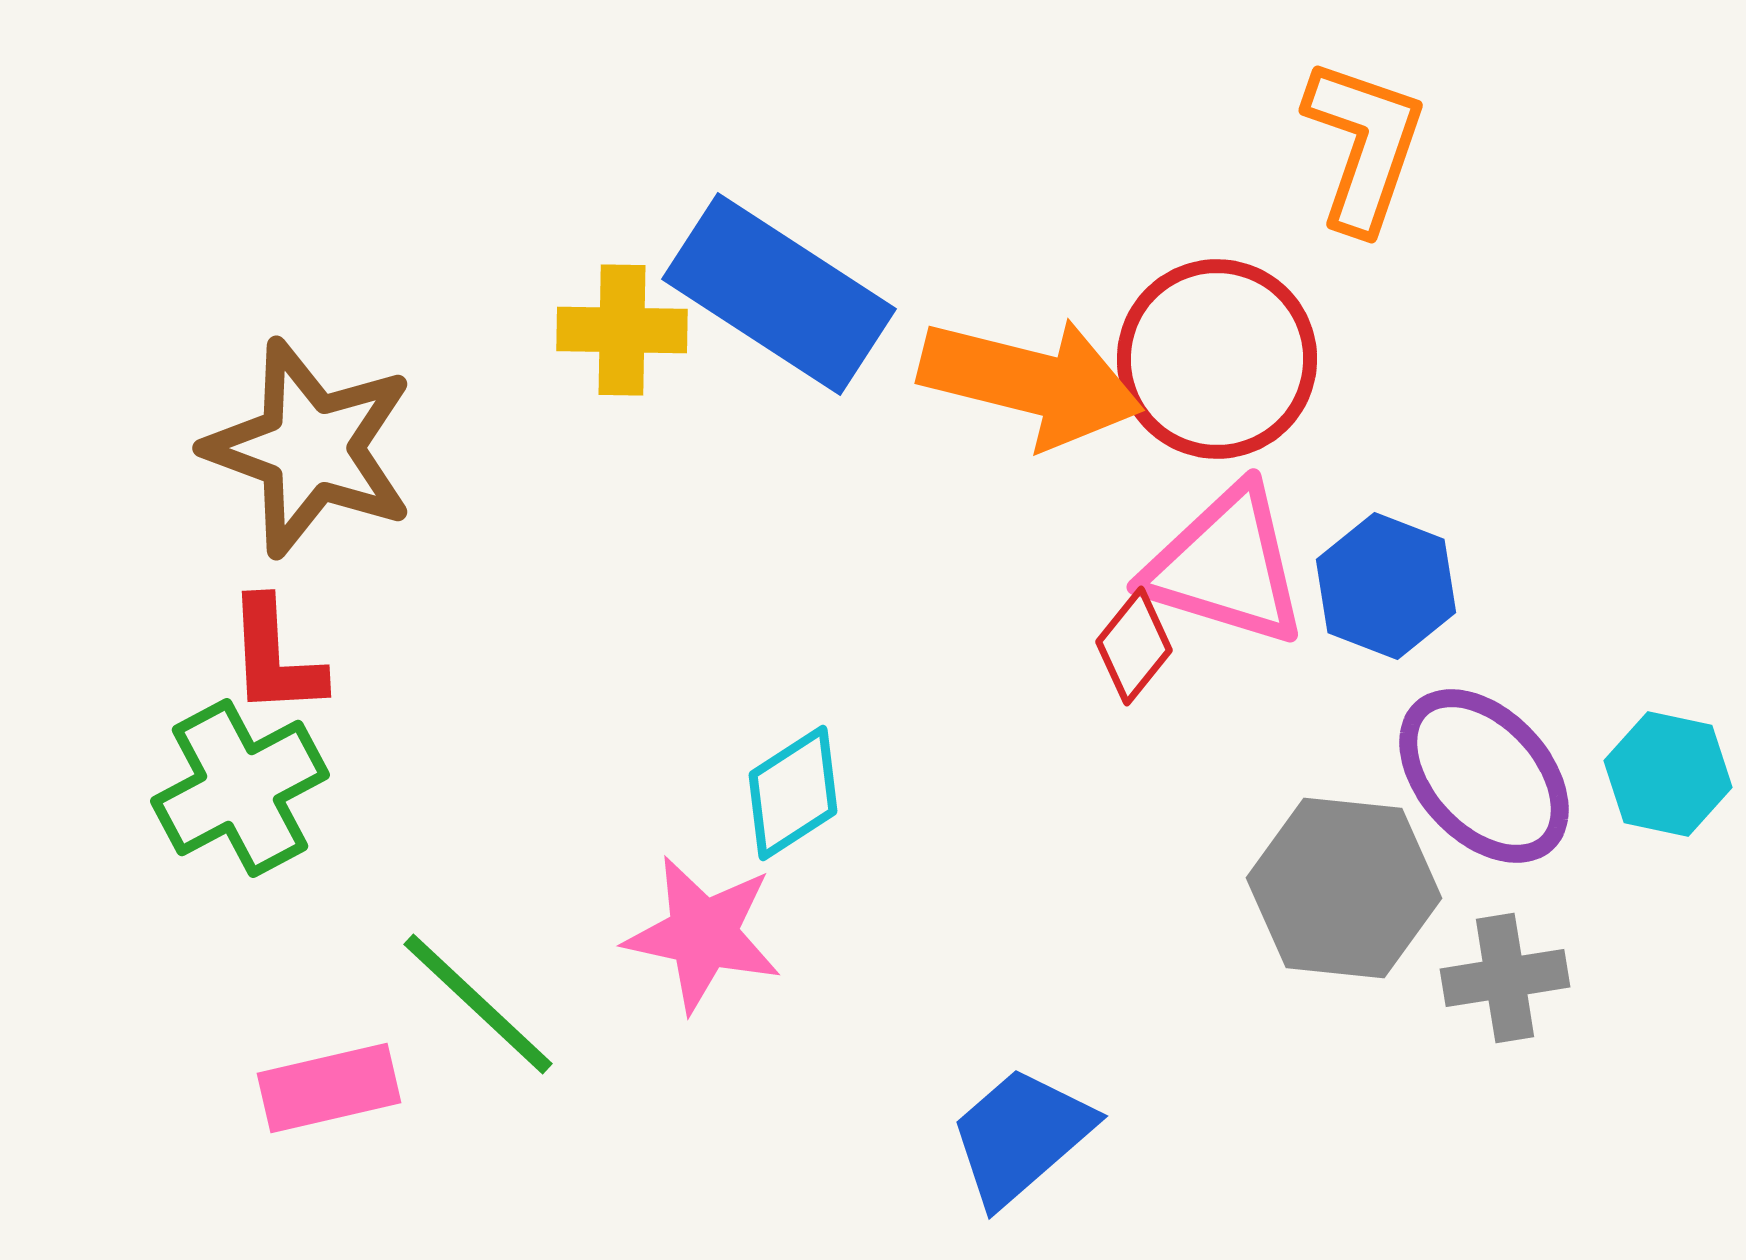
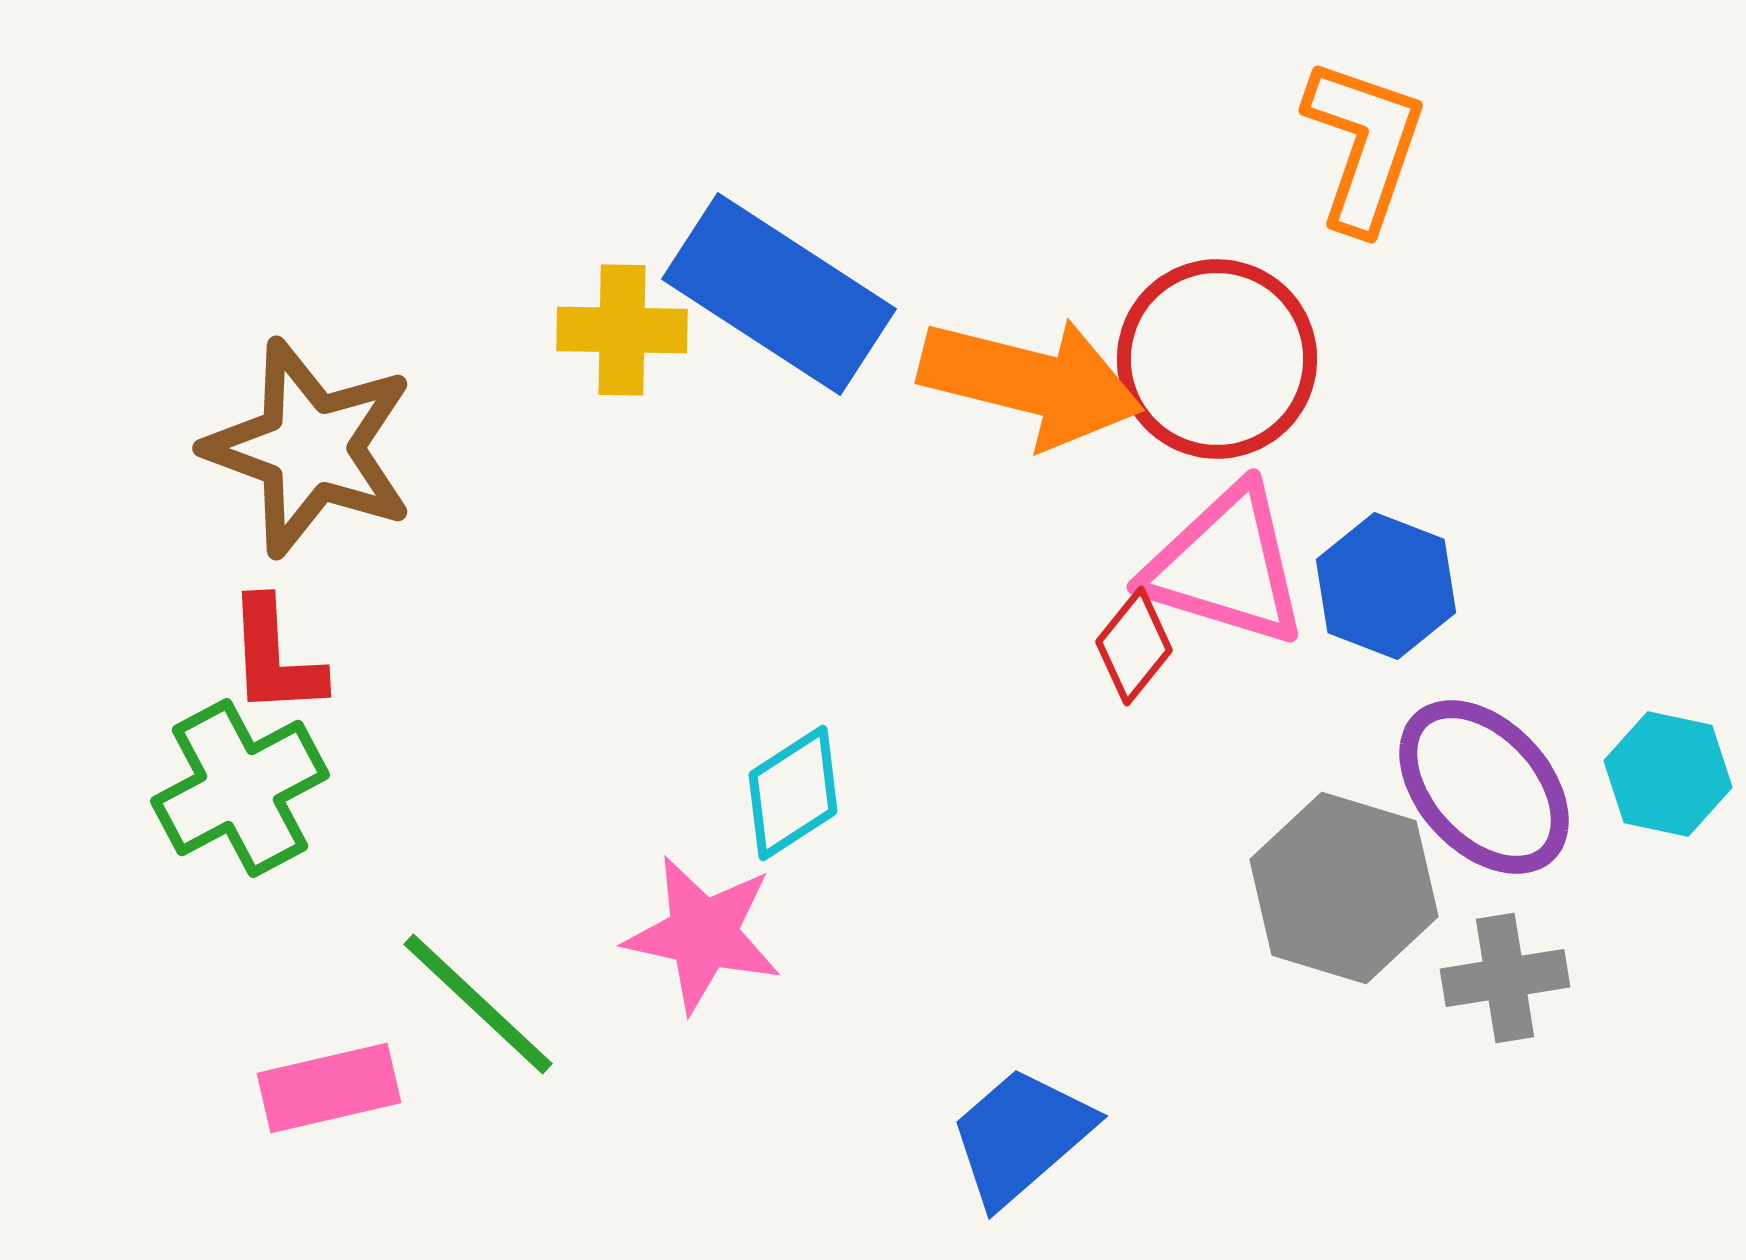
purple ellipse: moved 11 px down
gray hexagon: rotated 11 degrees clockwise
